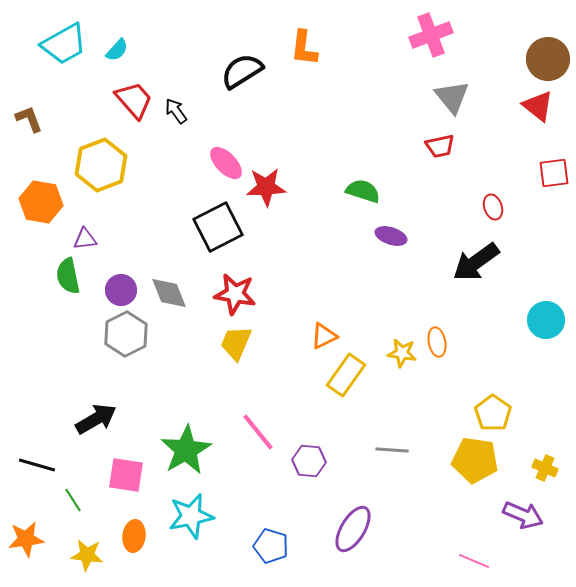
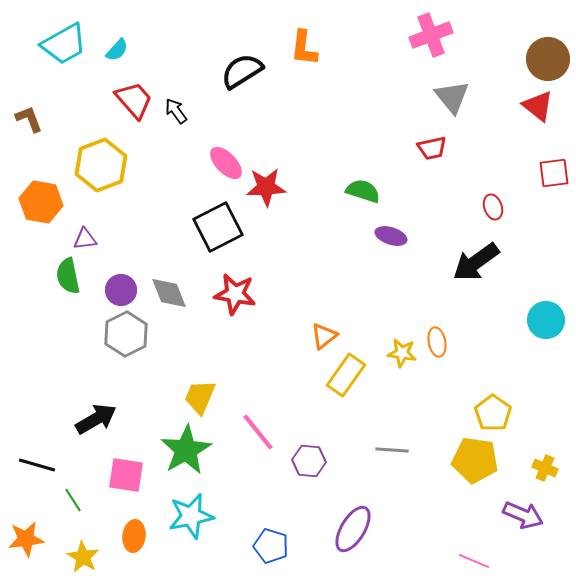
red trapezoid at (440, 146): moved 8 px left, 2 px down
orange triangle at (324, 336): rotated 12 degrees counterclockwise
yellow trapezoid at (236, 343): moved 36 px left, 54 px down
yellow star at (87, 555): moved 4 px left, 2 px down; rotated 24 degrees clockwise
